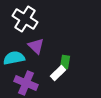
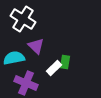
white cross: moved 2 px left
white rectangle: moved 4 px left, 5 px up
